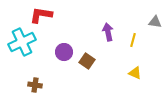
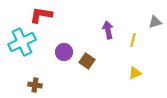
gray triangle: rotated 24 degrees counterclockwise
purple arrow: moved 2 px up
yellow triangle: rotated 48 degrees counterclockwise
